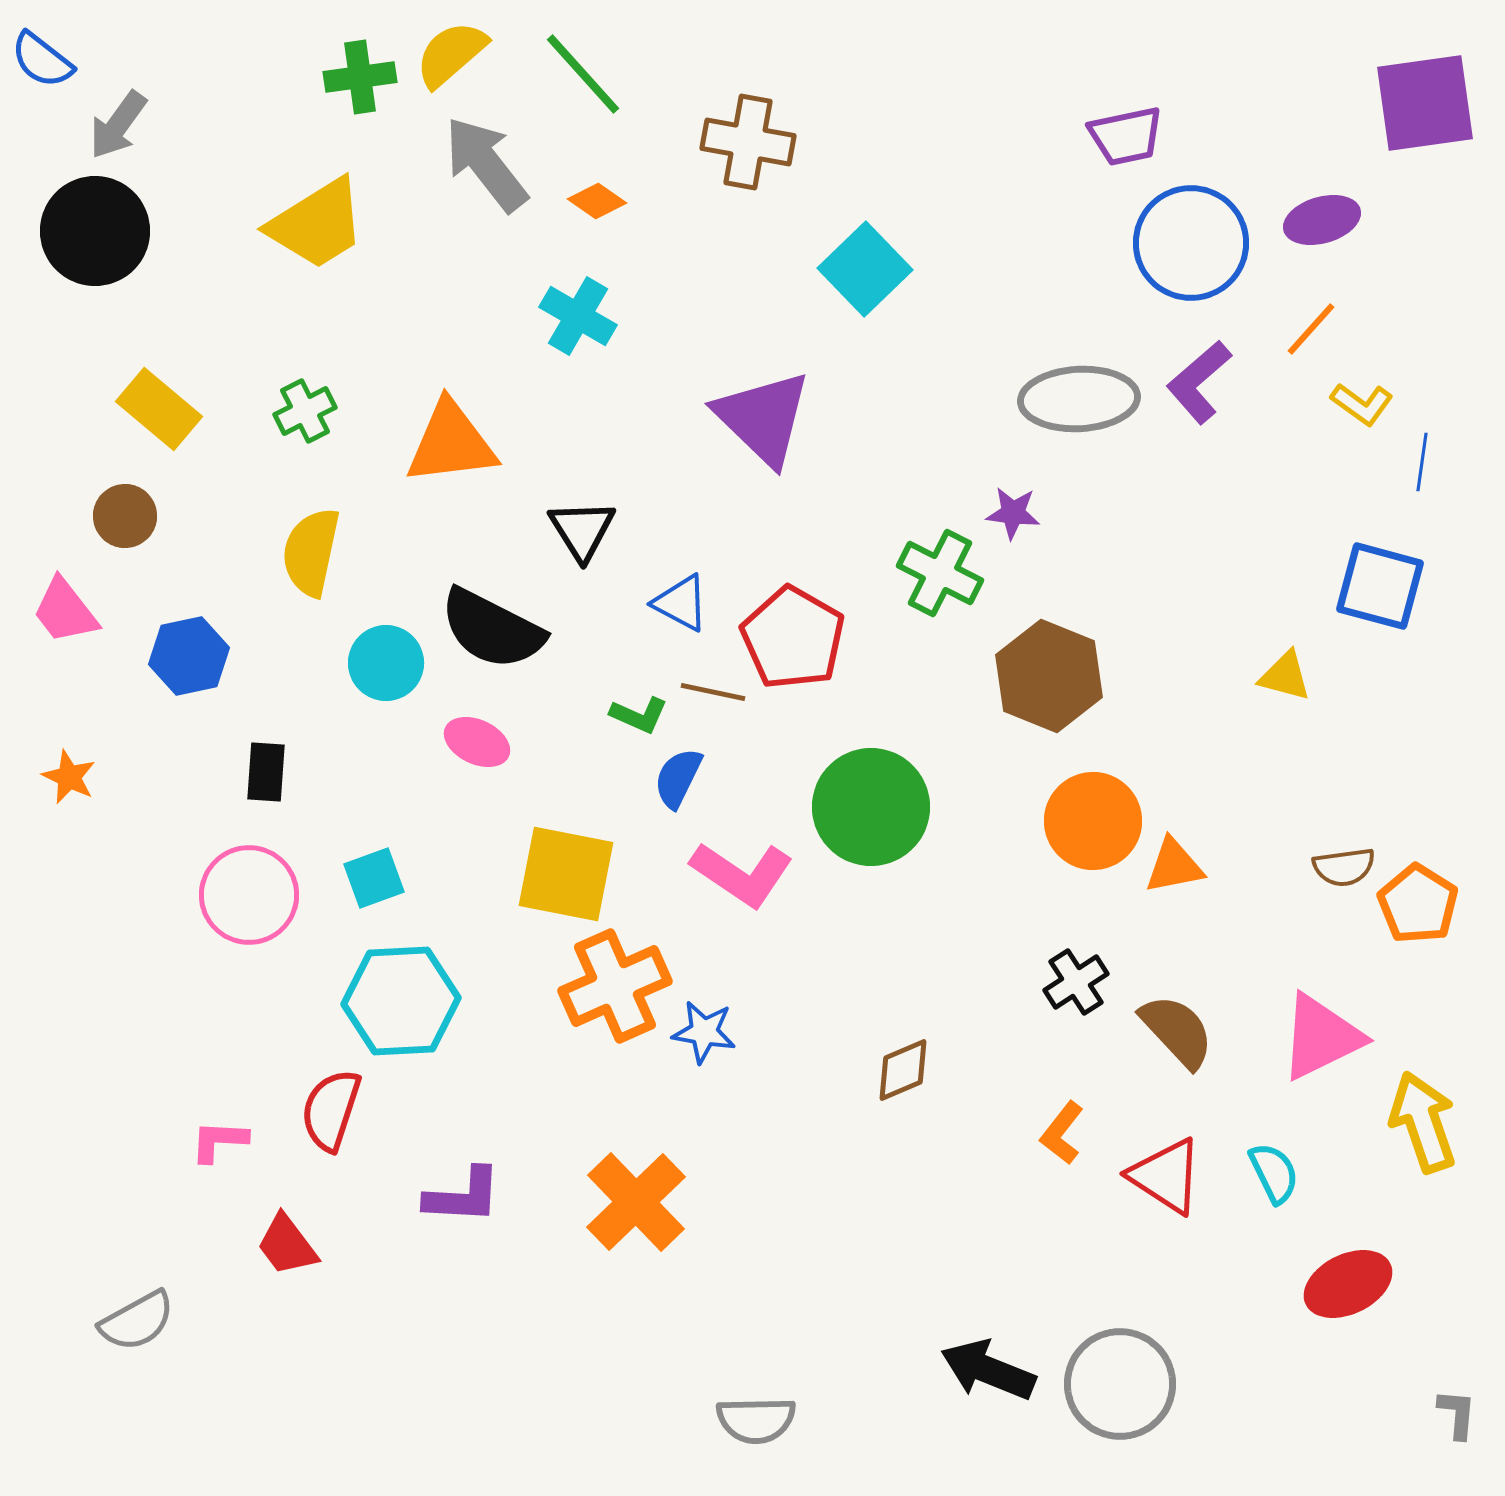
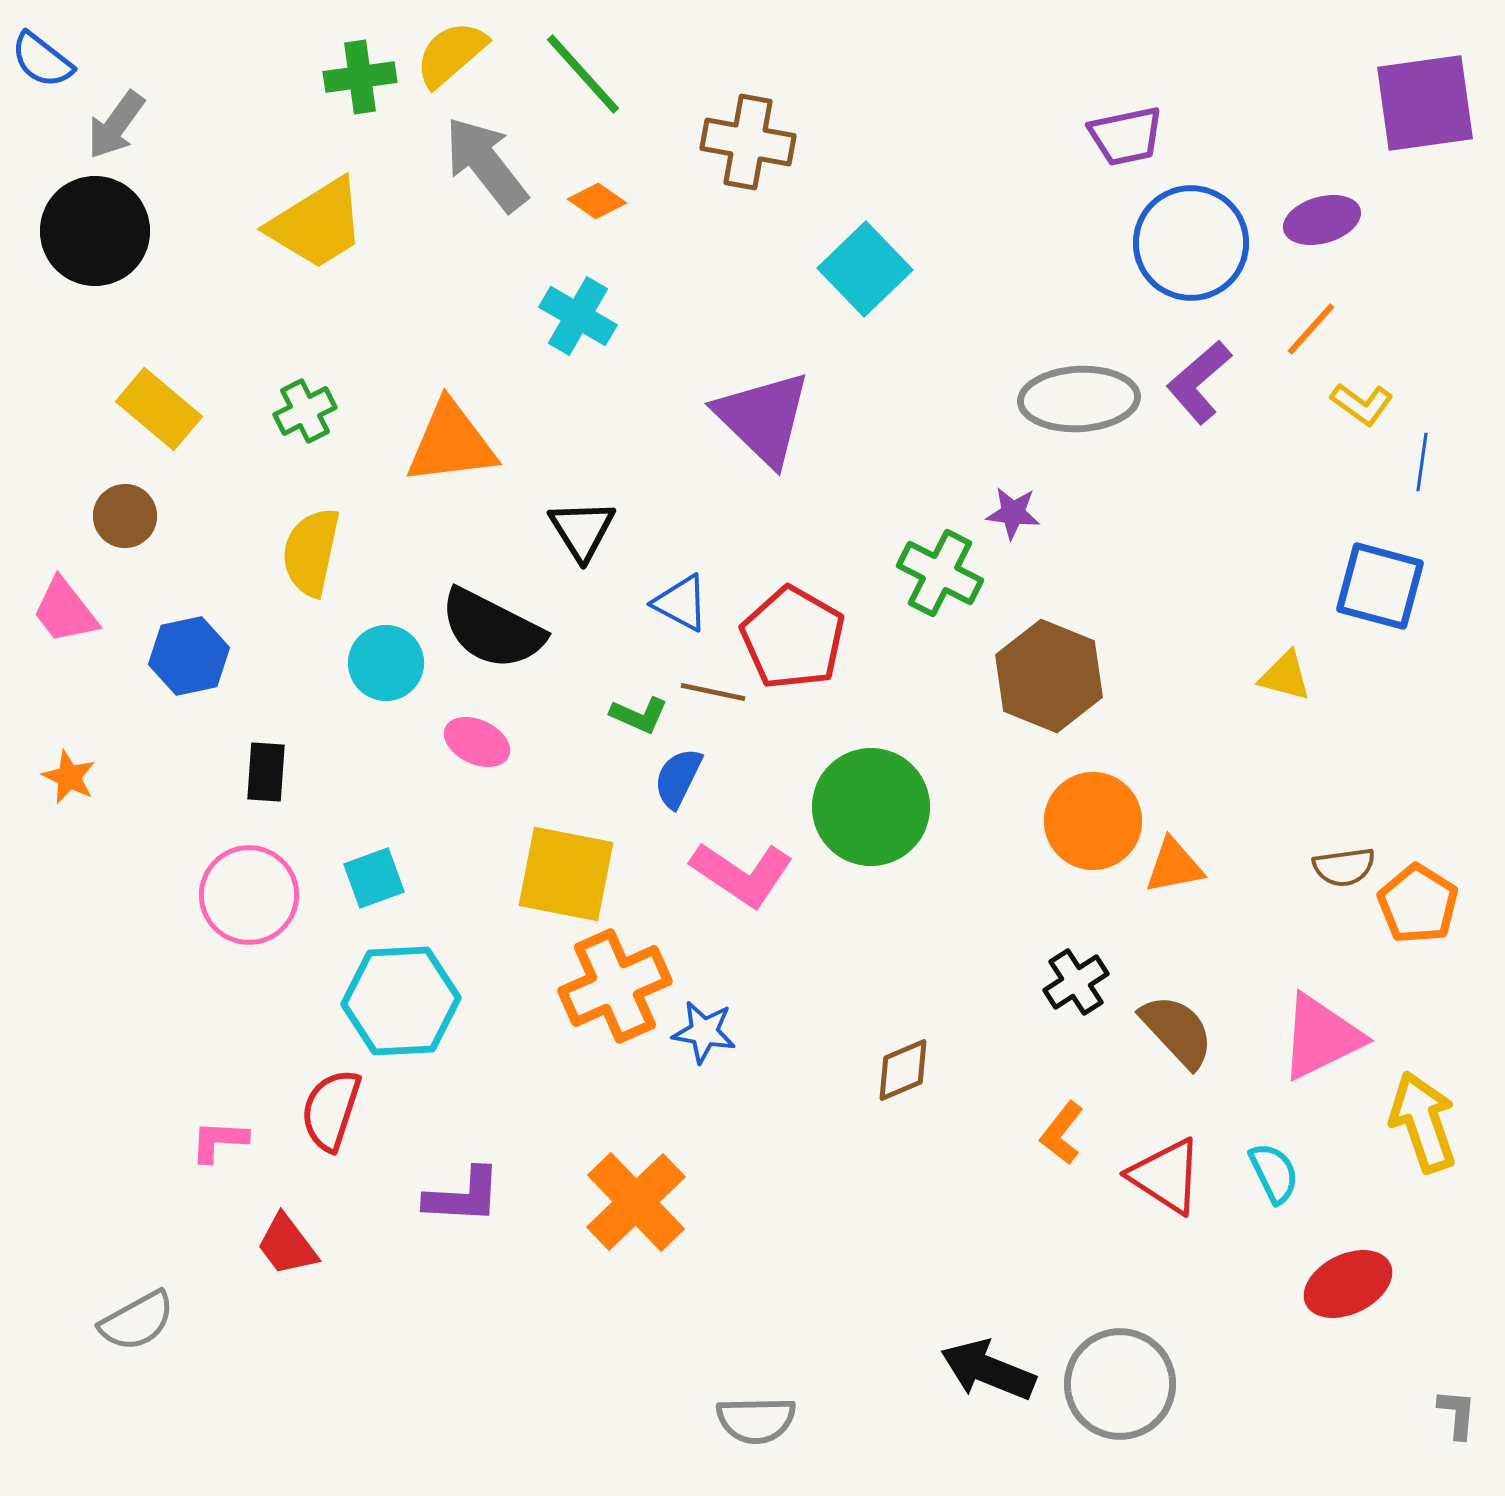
gray arrow at (118, 125): moved 2 px left
